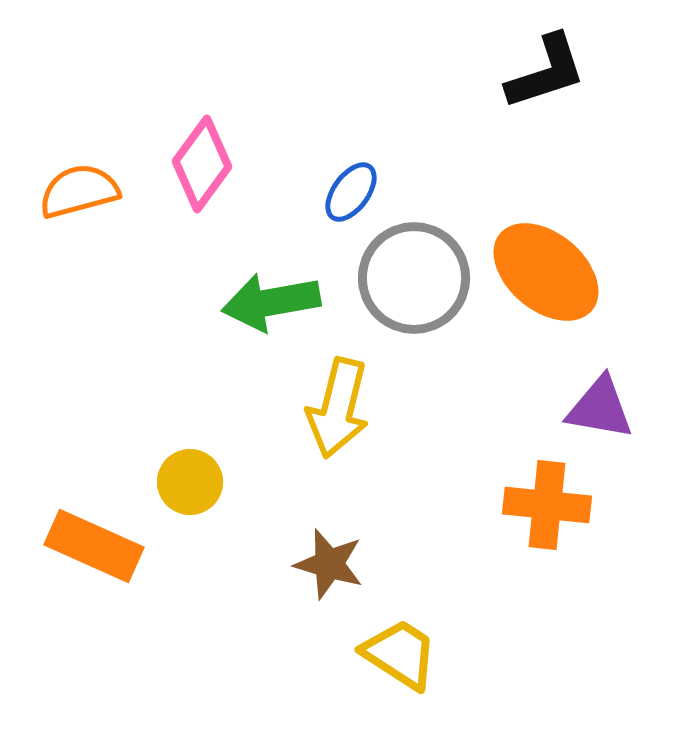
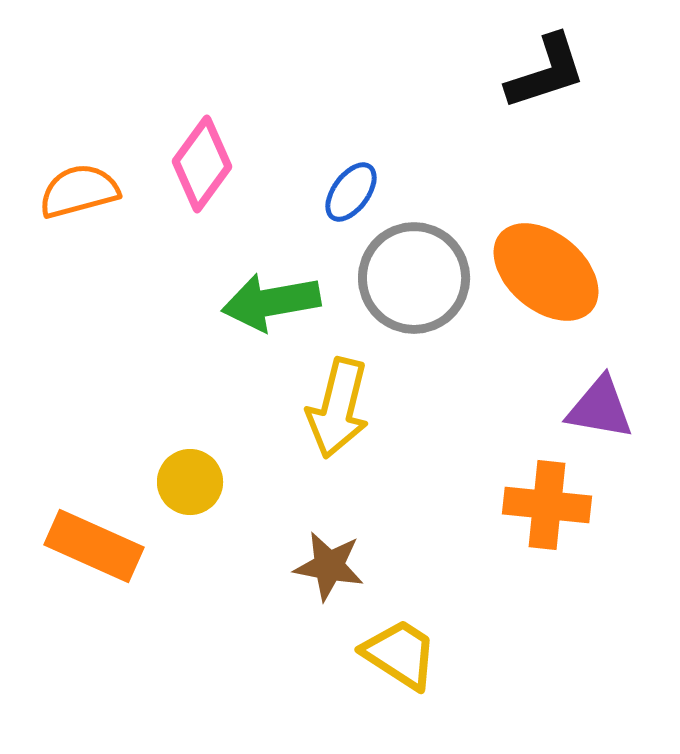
brown star: moved 2 px down; rotated 6 degrees counterclockwise
